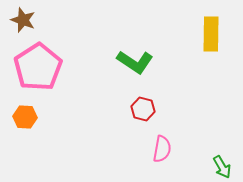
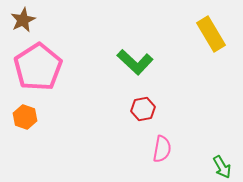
brown star: rotated 25 degrees clockwise
yellow rectangle: rotated 32 degrees counterclockwise
green L-shape: rotated 9 degrees clockwise
red hexagon: rotated 25 degrees counterclockwise
orange hexagon: rotated 15 degrees clockwise
